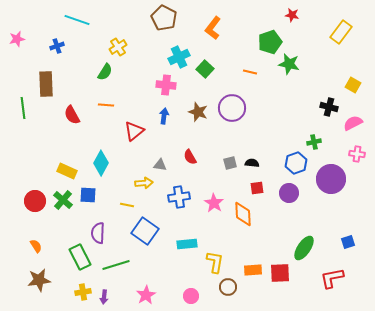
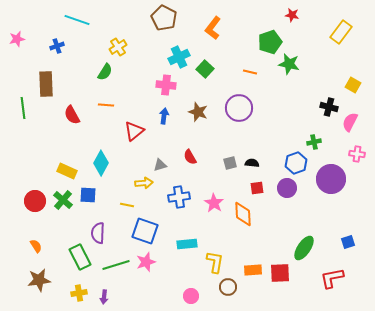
purple circle at (232, 108): moved 7 px right
pink semicircle at (353, 123): moved 3 px left, 1 px up; rotated 36 degrees counterclockwise
gray triangle at (160, 165): rotated 24 degrees counterclockwise
purple circle at (289, 193): moved 2 px left, 5 px up
blue square at (145, 231): rotated 16 degrees counterclockwise
yellow cross at (83, 292): moved 4 px left, 1 px down
pink star at (146, 295): moved 33 px up; rotated 12 degrees clockwise
